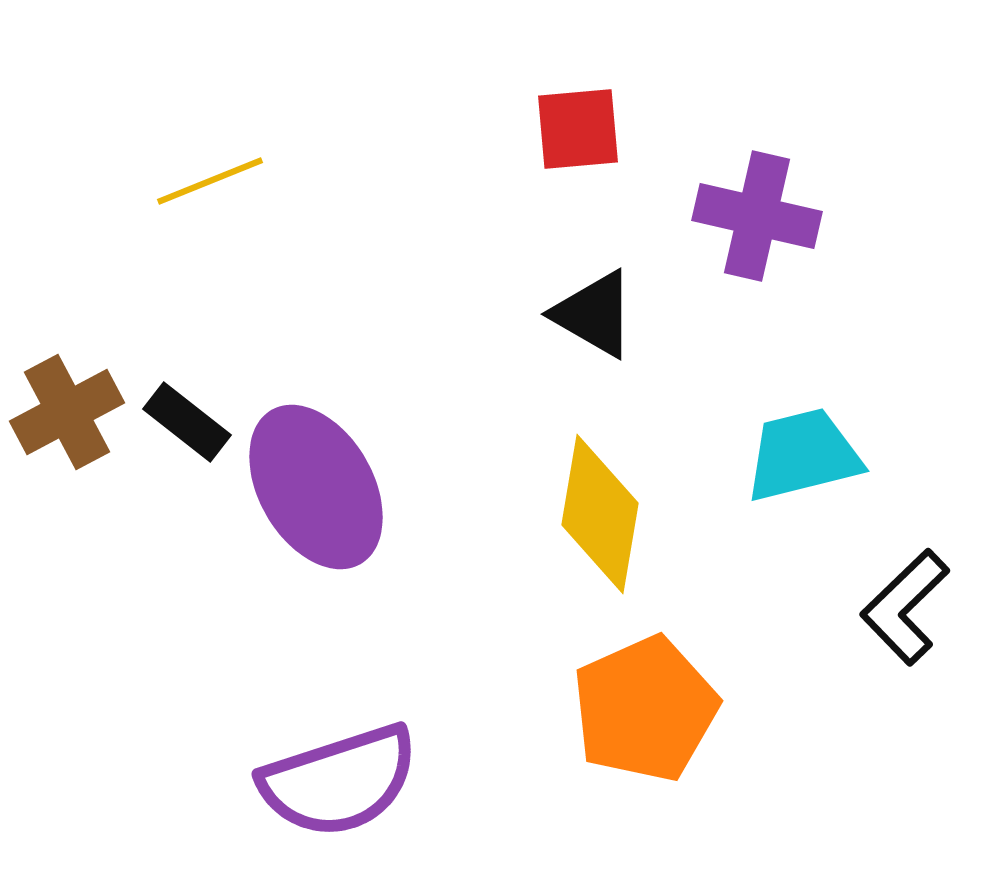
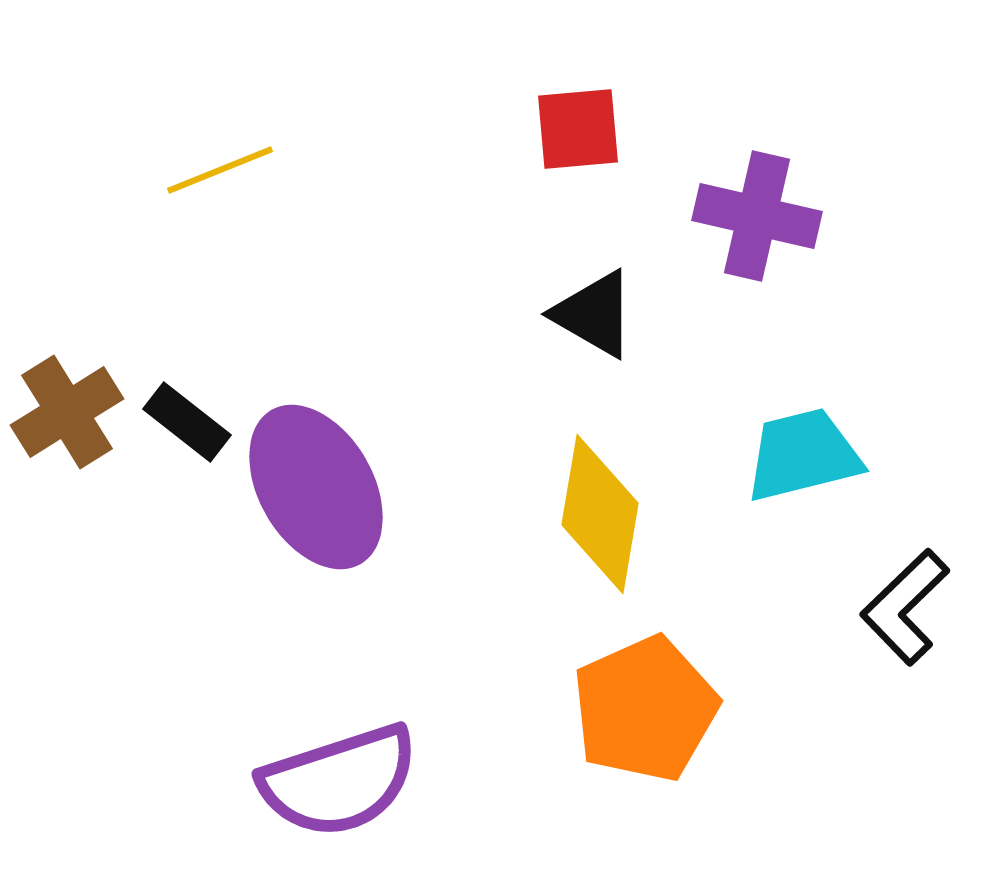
yellow line: moved 10 px right, 11 px up
brown cross: rotated 4 degrees counterclockwise
